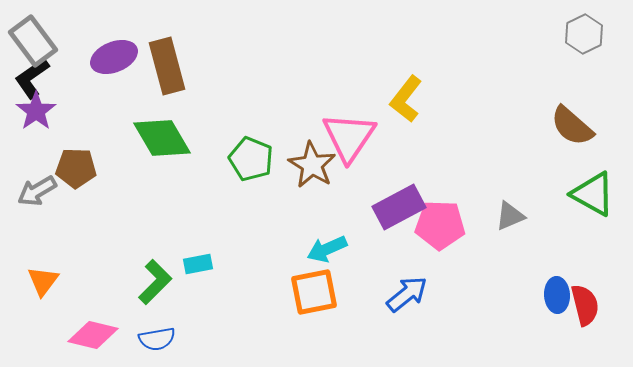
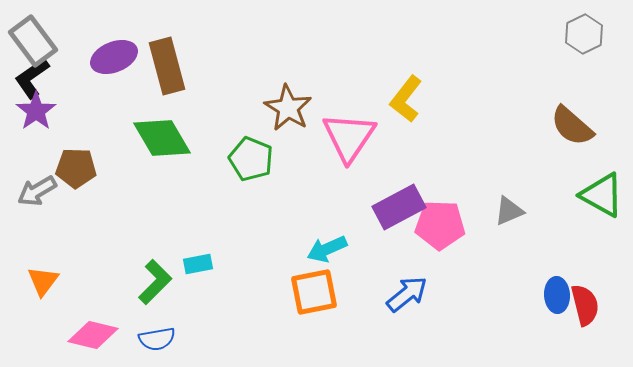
brown star: moved 24 px left, 57 px up
green triangle: moved 9 px right, 1 px down
gray triangle: moved 1 px left, 5 px up
